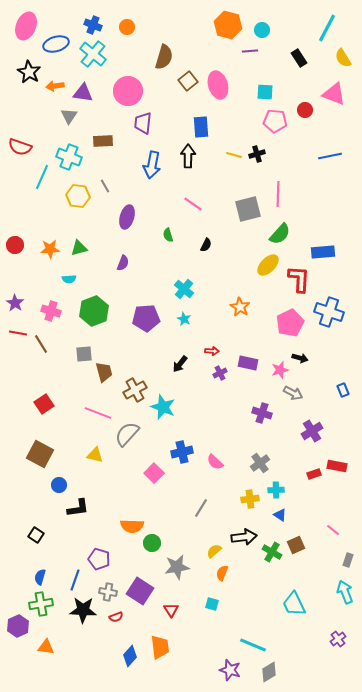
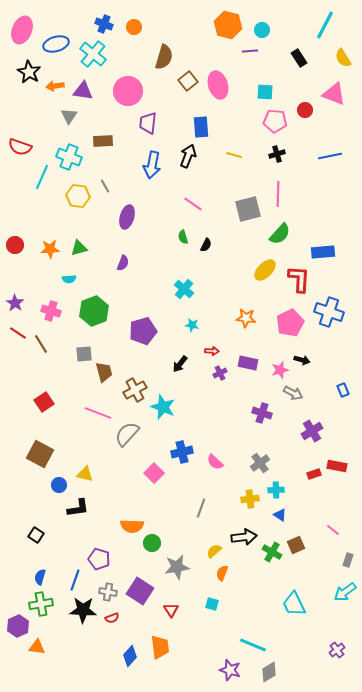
blue cross at (93, 25): moved 11 px right, 1 px up
pink ellipse at (26, 26): moved 4 px left, 4 px down
orange circle at (127, 27): moved 7 px right
cyan line at (327, 28): moved 2 px left, 3 px up
purple triangle at (83, 93): moved 2 px up
purple trapezoid at (143, 123): moved 5 px right
black cross at (257, 154): moved 20 px right
black arrow at (188, 156): rotated 20 degrees clockwise
green semicircle at (168, 235): moved 15 px right, 2 px down
yellow ellipse at (268, 265): moved 3 px left, 5 px down
orange star at (240, 307): moved 6 px right, 11 px down; rotated 24 degrees counterclockwise
purple pentagon at (146, 318): moved 3 px left, 13 px down; rotated 12 degrees counterclockwise
cyan star at (184, 319): moved 8 px right, 6 px down; rotated 16 degrees counterclockwise
red line at (18, 333): rotated 24 degrees clockwise
black arrow at (300, 358): moved 2 px right, 2 px down
red square at (44, 404): moved 2 px up
yellow triangle at (95, 455): moved 10 px left, 19 px down
gray line at (201, 508): rotated 12 degrees counterclockwise
cyan arrow at (345, 592): rotated 105 degrees counterclockwise
red semicircle at (116, 617): moved 4 px left, 1 px down
purple cross at (338, 639): moved 1 px left, 11 px down
orange triangle at (46, 647): moved 9 px left
